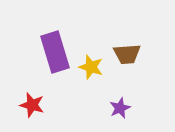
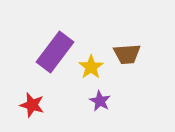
purple rectangle: rotated 54 degrees clockwise
yellow star: rotated 20 degrees clockwise
purple star: moved 20 px left, 7 px up; rotated 20 degrees counterclockwise
